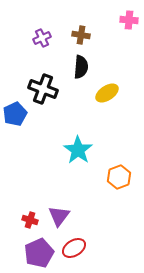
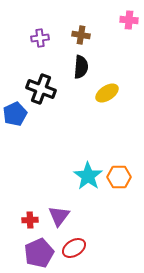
purple cross: moved 2 px left; rotated 18 degrees clockwise
black cross: moved 2 px left
cyan star: moved 10 px right, 26 px down
orange hexagon: rotated 20 degrees clockwise
red cross: rotated 21 degrees counterclockwise
